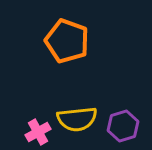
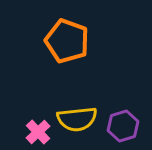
pink cross: rotated 15 degrees counterclockwise
